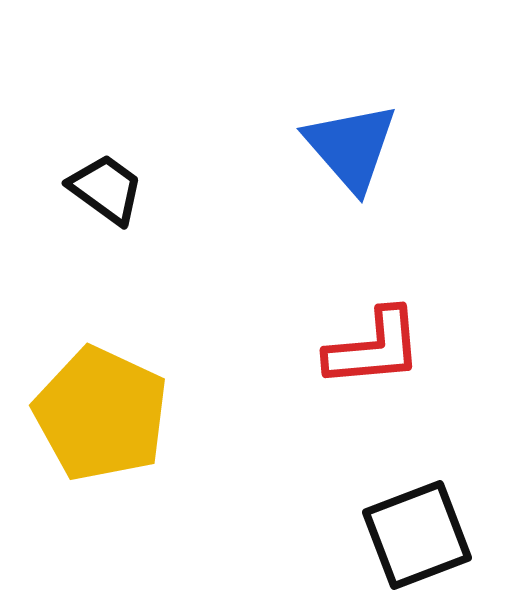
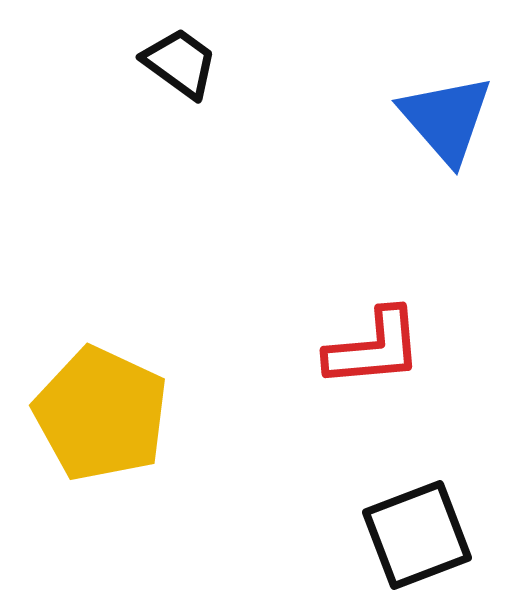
blue triangle: moved 95 px right, 28 px up
black trapezoid: moved 74 px right, 126 px up
